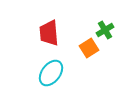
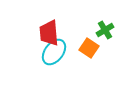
orange square: rotated 24 degrees counterclockwise
cyan ellipse: moved 3 px right, 21 px up
